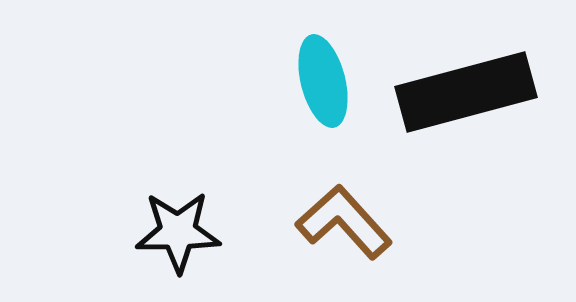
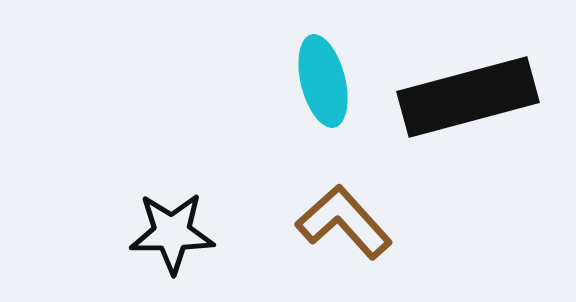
black rectangle: moved 2 px right, 5 px down
black star: moved 6 px left, 1 px down
